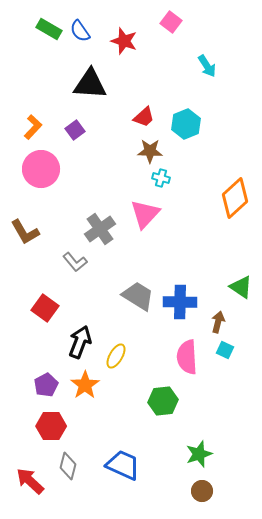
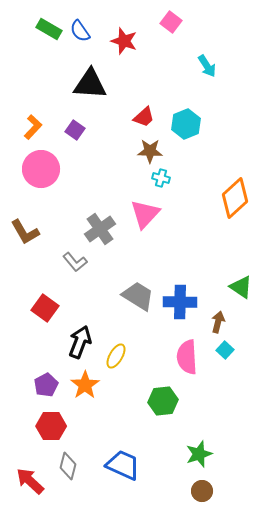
purple square: rotated 18 degrees counterclockwise
cyan square: rotated 18 degrees clockwise
